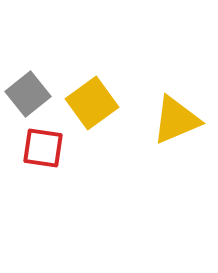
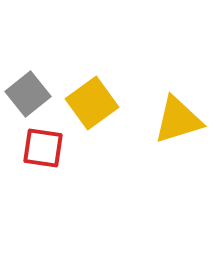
yellow triangle: moved 2 px right; rotated 6 degrees clockwise
